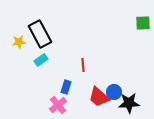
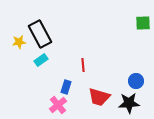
blue circle: moved 22 px right, 11 px up
red trapezoid: rotated 25 degrees counterclockwise
